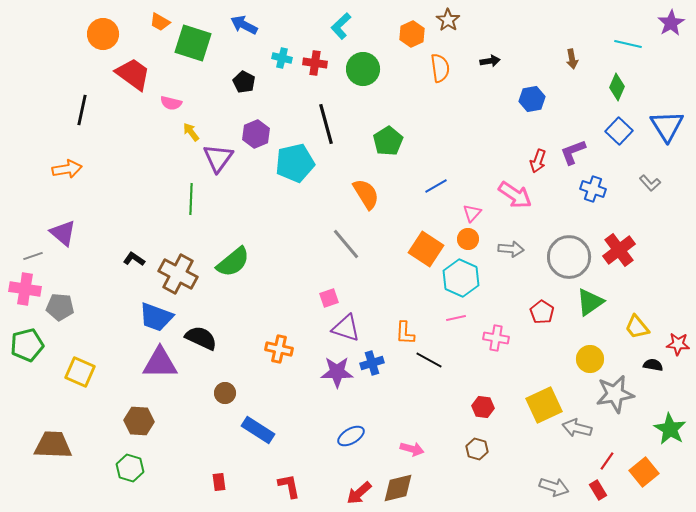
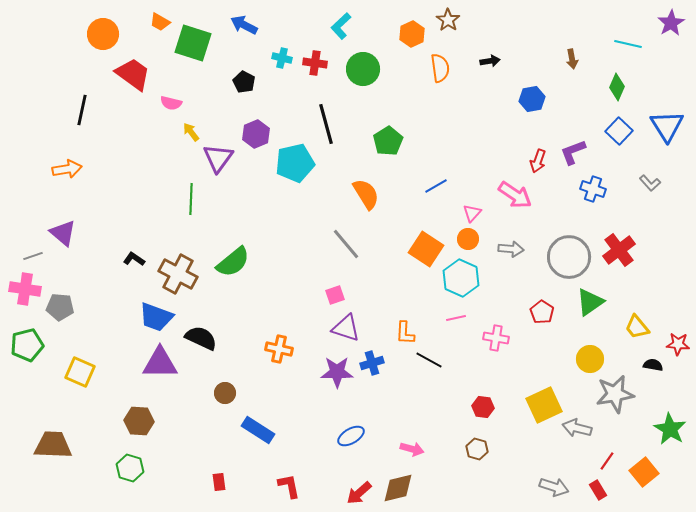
pink square at (329, 298): moved 6 px right, 3 px up
